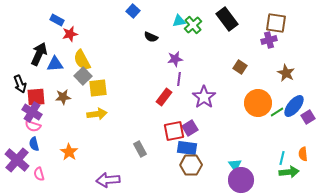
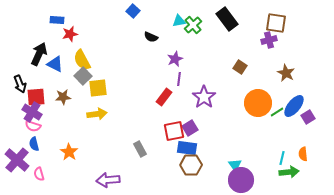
blue rectangle at (57, 20): rotated 24 degrees counterclockwise
purple star at (175, 59): rotated 14 degrees counterclockwise
blue triangle at (55, 64): rotated 30 degrees clockwise
